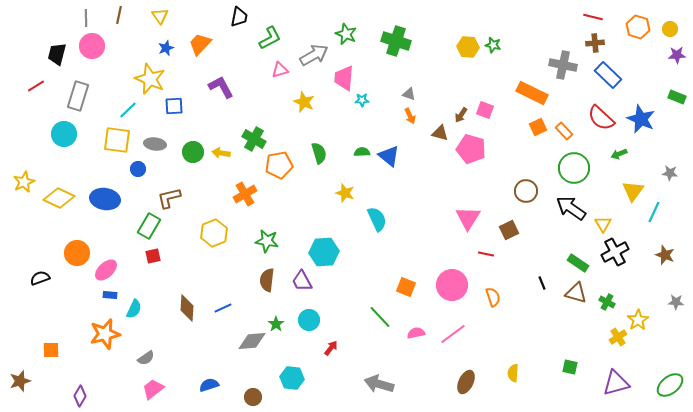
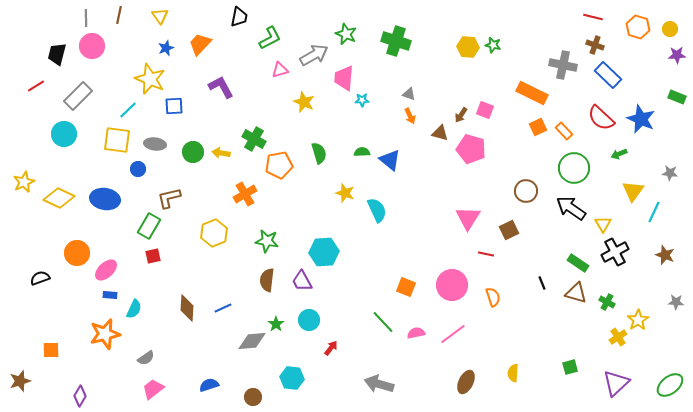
brown cross at (595, 43): moved 2 px down; rotated 24 degrees clockwise
gray rectangle at (78, 96): rotated 28 degrees clockwise
blue triangle at (389, 156): moved 1 px right, 4 px down
cyan semicircle at (377, 219): moved 9 px up
green line at (380, 317): moved 3 px right, 5 px down
green square at (570, 367): rotated 28 degrees counterclockwise
purple triangle at (616, 383): rotated 28 degrees counterclockwise
